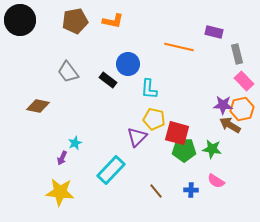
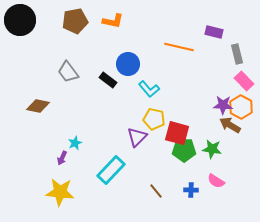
cyan L-shape: rotated 45 degrees counterclockwise
orange hexagon: moved 1 px left, 2 px up; rotated 20 degrees counterclockwise
